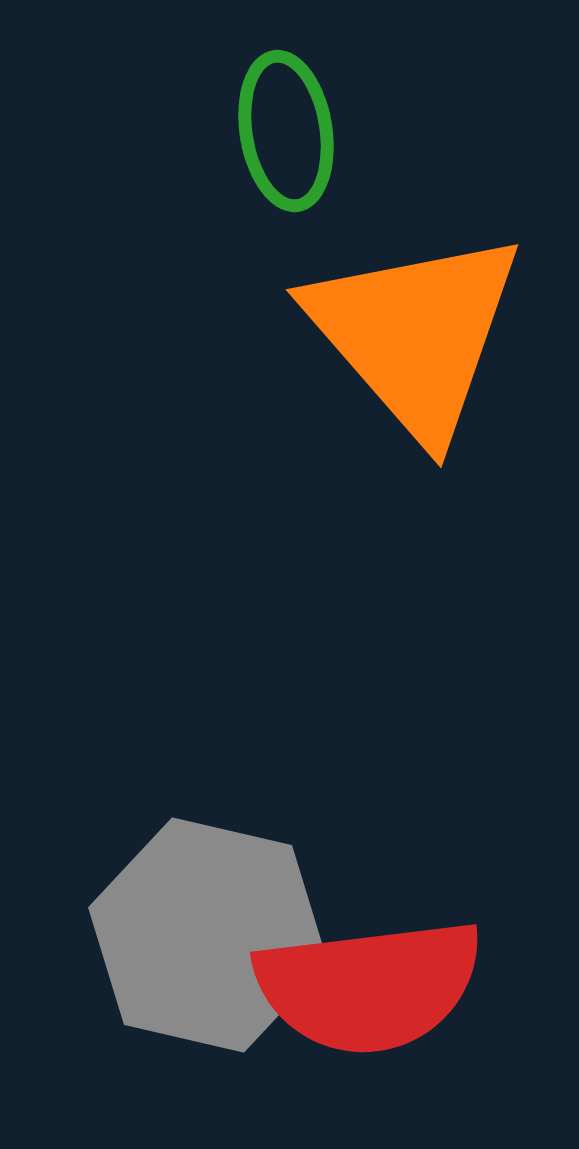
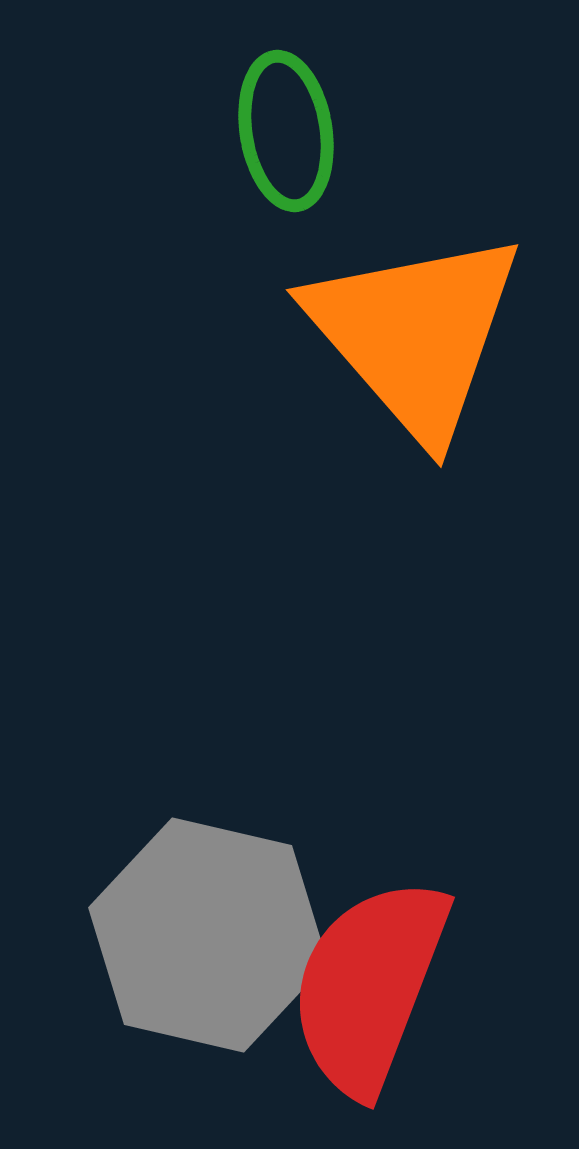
red semicircle: rotated 118 degrees clockwise
